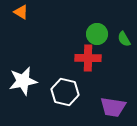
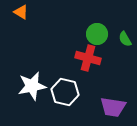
green semicircle: moved 1 px right
red cross: rotated 15 degrees clockwise
white star: moved 9 px right, 5 px down
